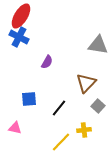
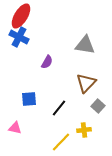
gray triangle: moved 13 px left
